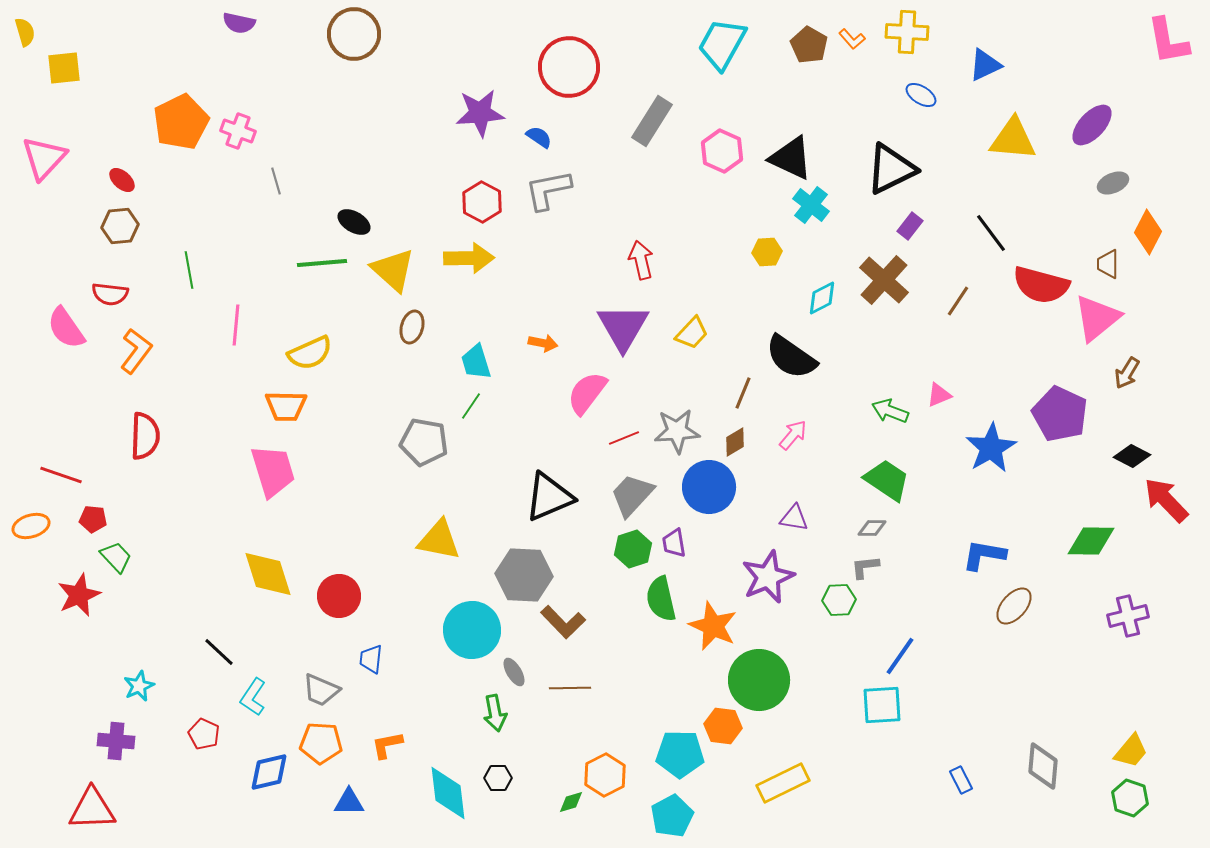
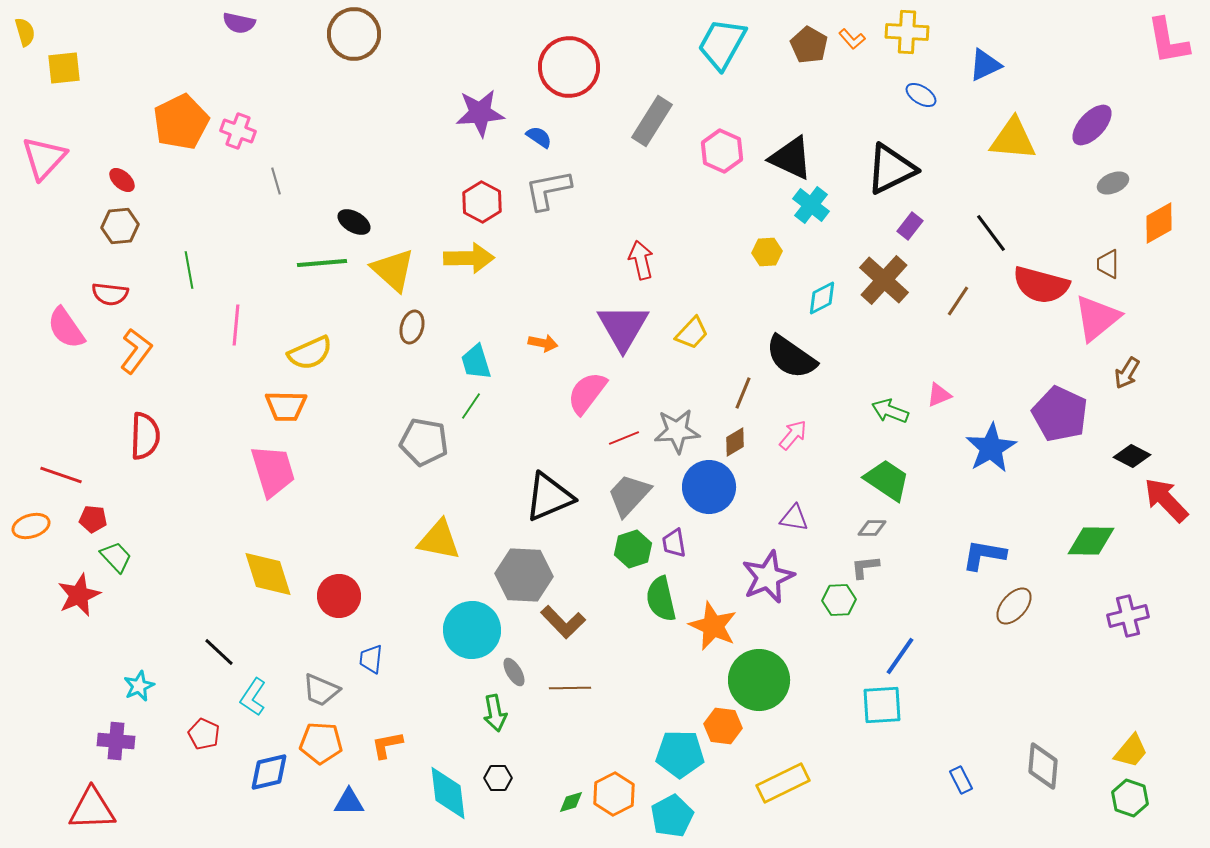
orange diamond at (1148, 232): moved 11 px right, 9 px up; rotated 33 degrees clockwise
gray trapezoid at (632, 495): moved 3 px left
orange hexagon at (605, 775): moved 9 px right, 19 px down
